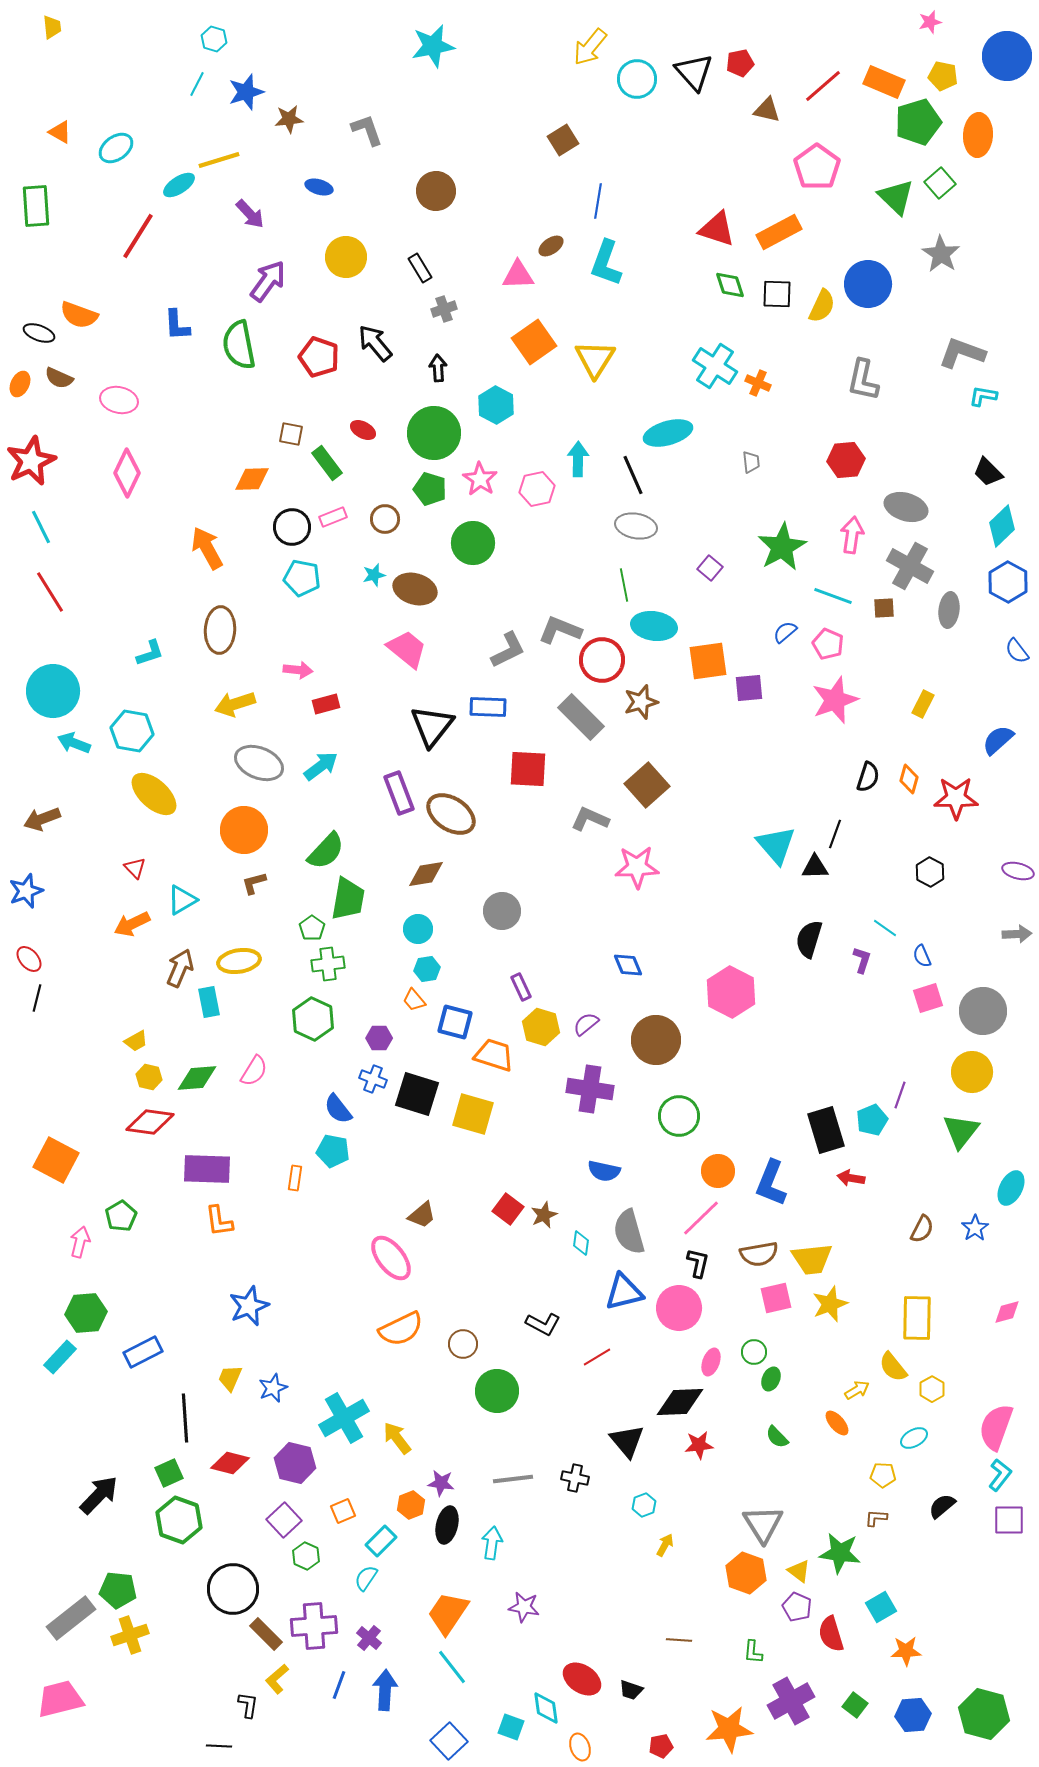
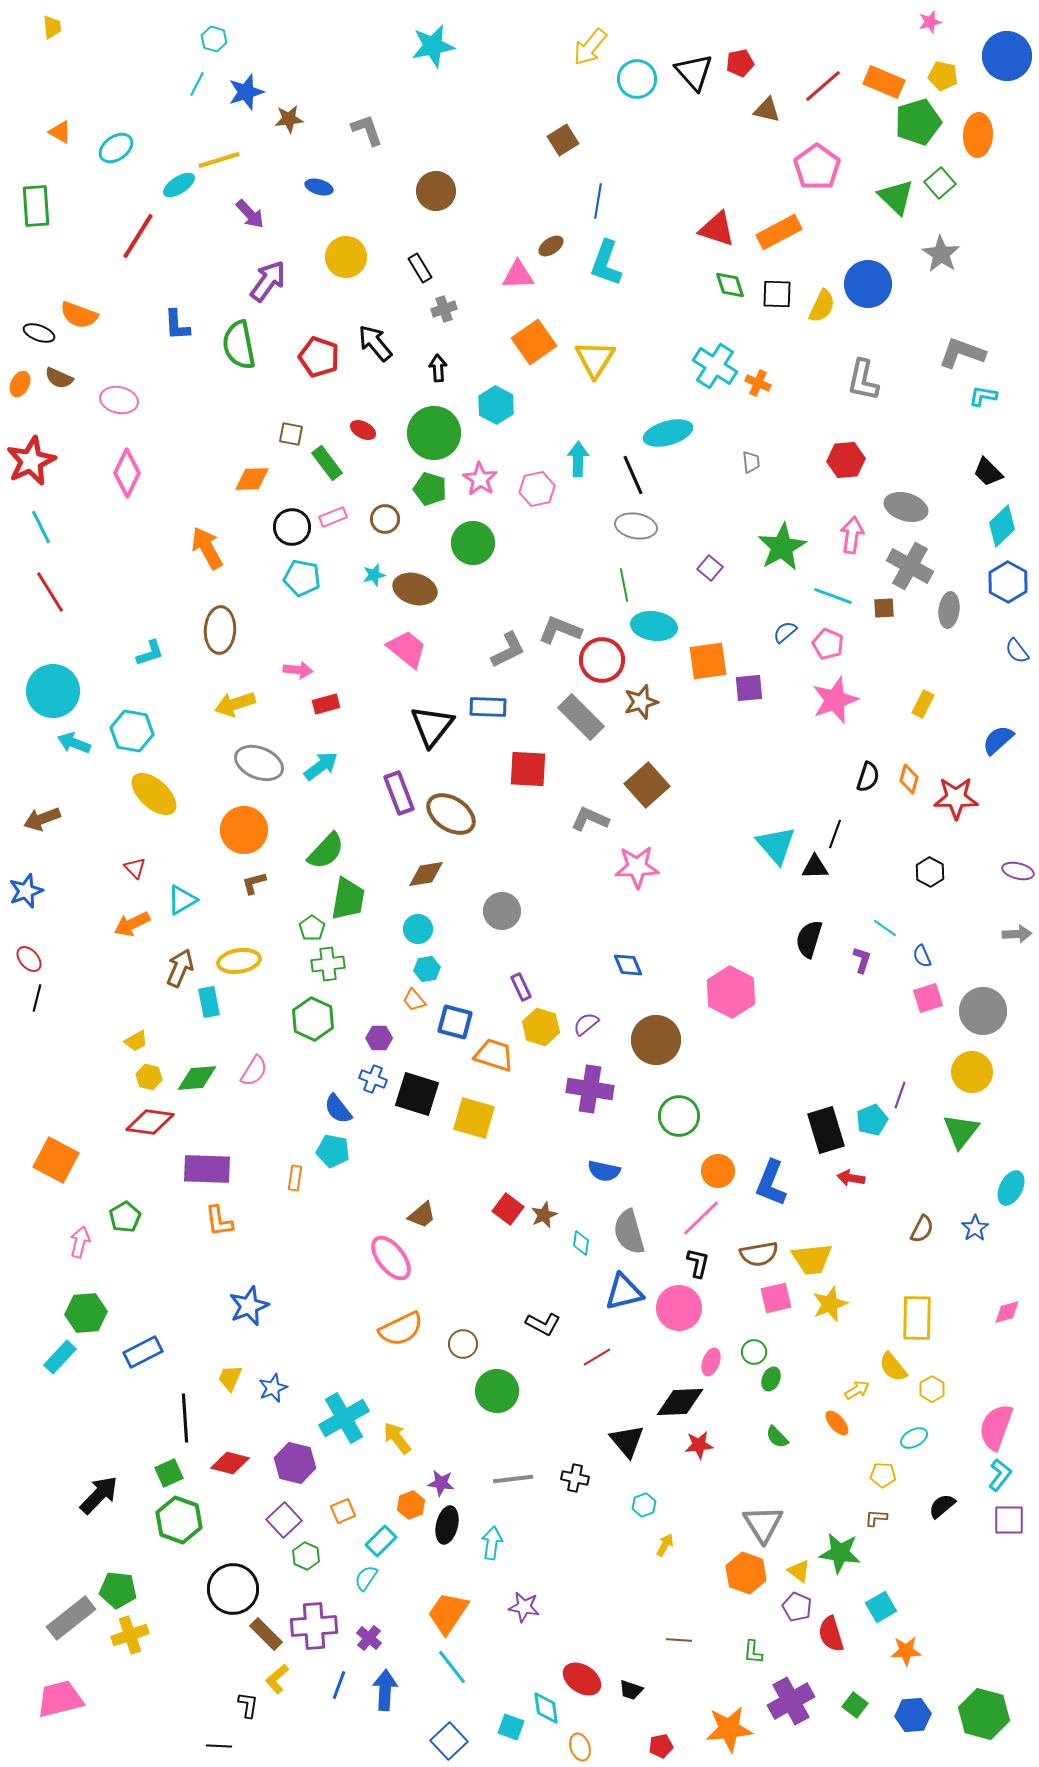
yellow square at (473, 1114): moved 1 px right, 4 px down
green pentagon at (121, 1216): moved 4 px right, 1 px down
